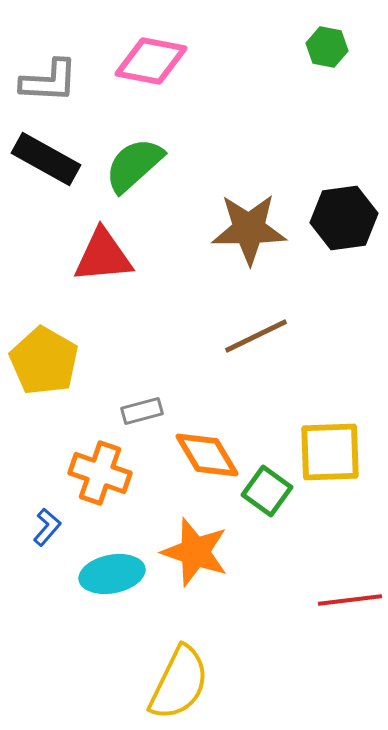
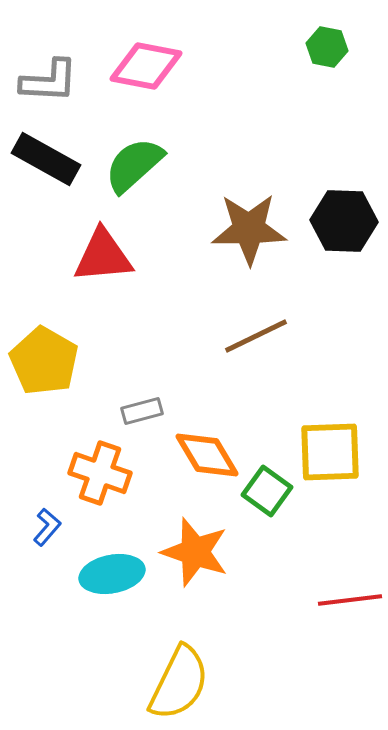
pink diamond: moved 5 px left, 5 px down
black hexagon: moved 3 px down; rotated 10 degrees clockwise
